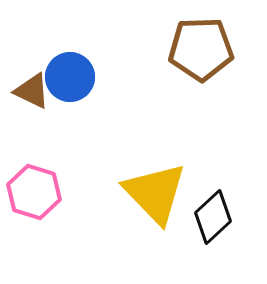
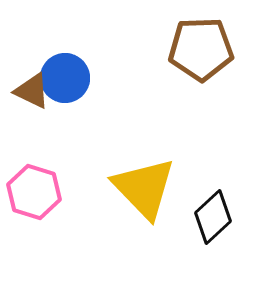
blue circle: moved 5 px left, 1 px down
yellow triangle: moved 11 px left, 5 px up
